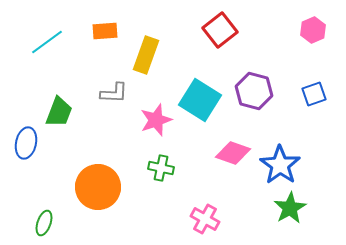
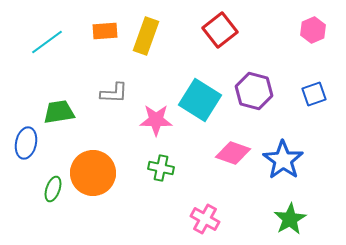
yellow rectangle: moved 19 px up
green trapezoid: rotated 120 degrees counterclockwise
pink star: rotated 20 degrees clockwise
blue star: moved 3 px right, 5 px up
orange circle: moved 5 px left, 14 px up
green star: moved 11 px down
green ellipse: moved 9 px right, 34 px up
